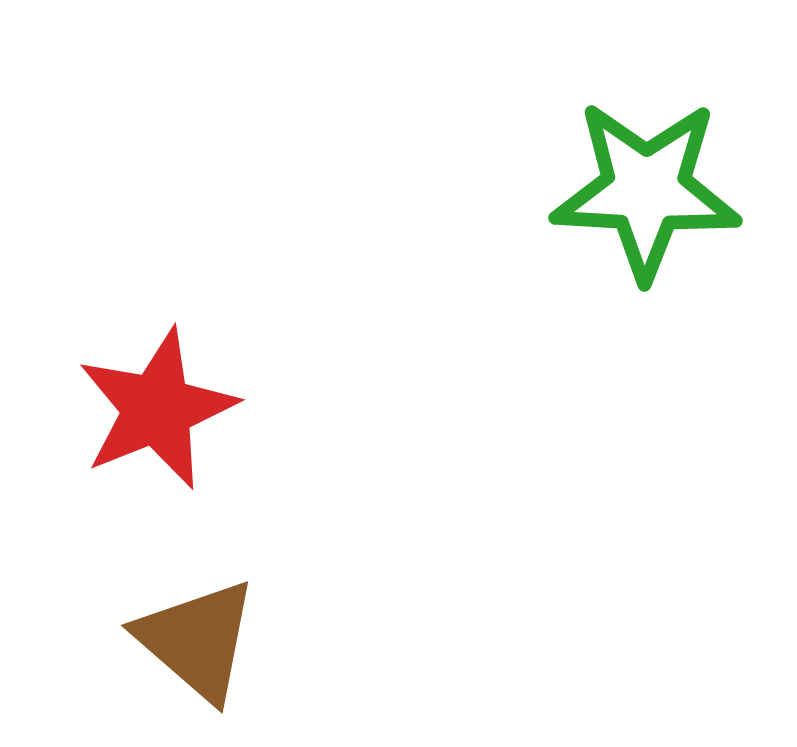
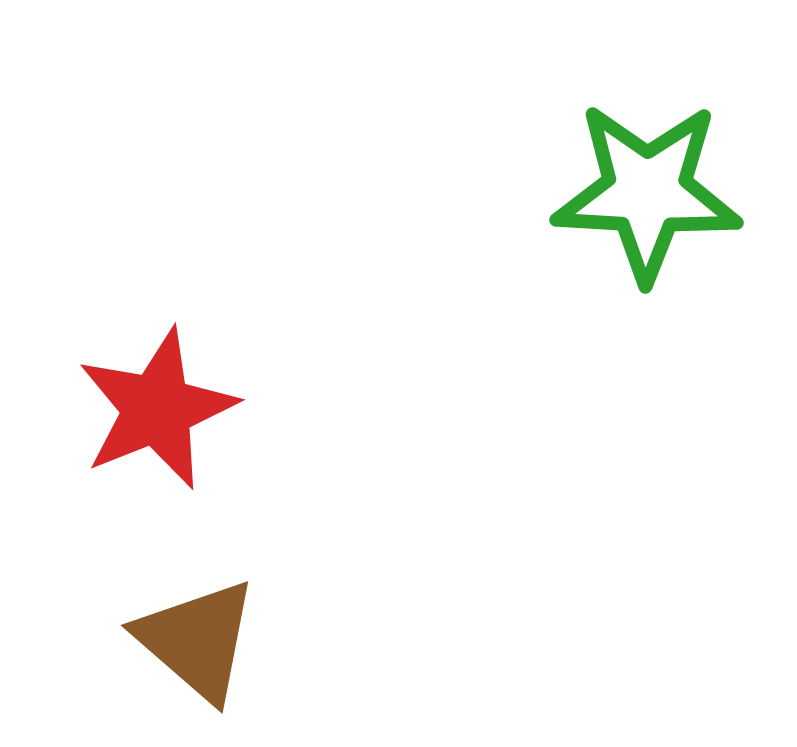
green star: moved 1 px right, 2 px down
